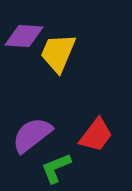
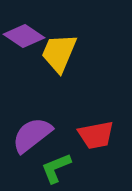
purple diamond: rotated 30 degrees clockwise
yellow trapezoid: moved 1 px right
red trapezoid: rotated 42 degrees clockwise
